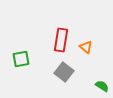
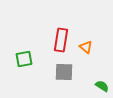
green square: moved 3 px right
gray square: rotated 36 degrees counterclockwise
